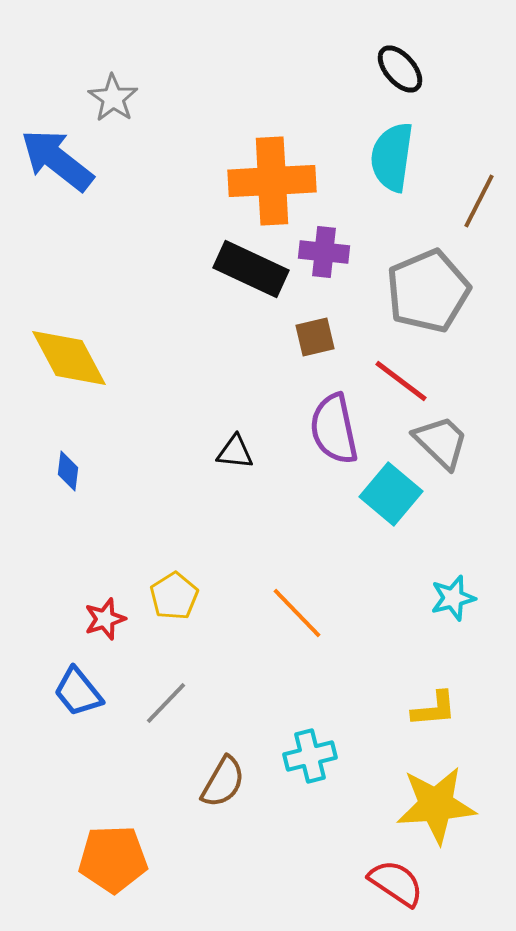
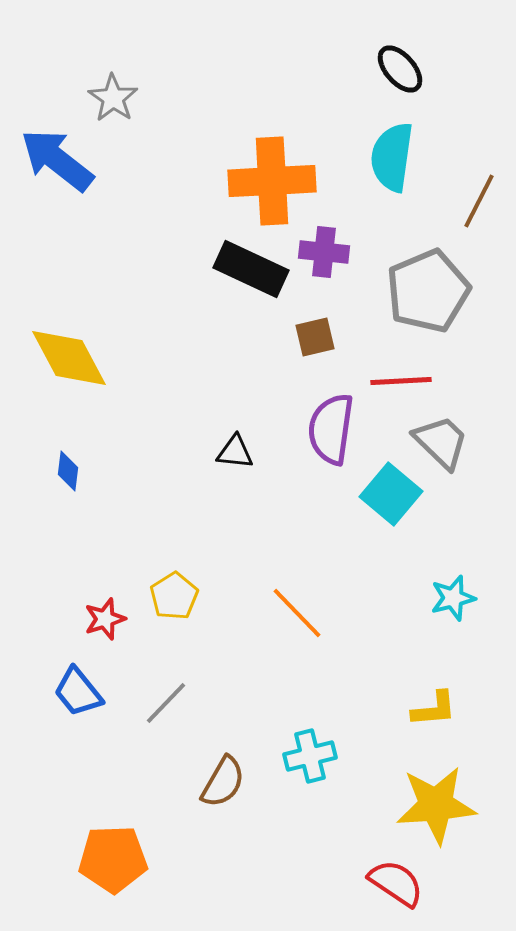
red line: rotated 40 degrees counterclockwise
purple semicircle: moved 3 px left; rotated 20 degrees clockwise
